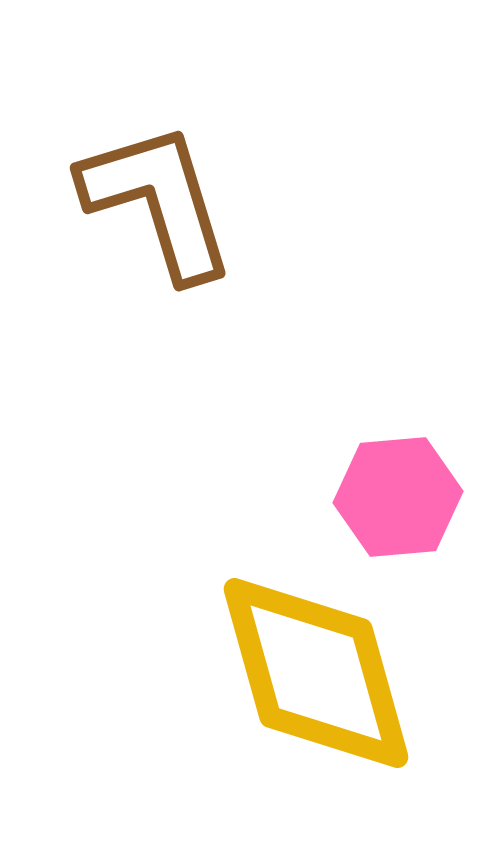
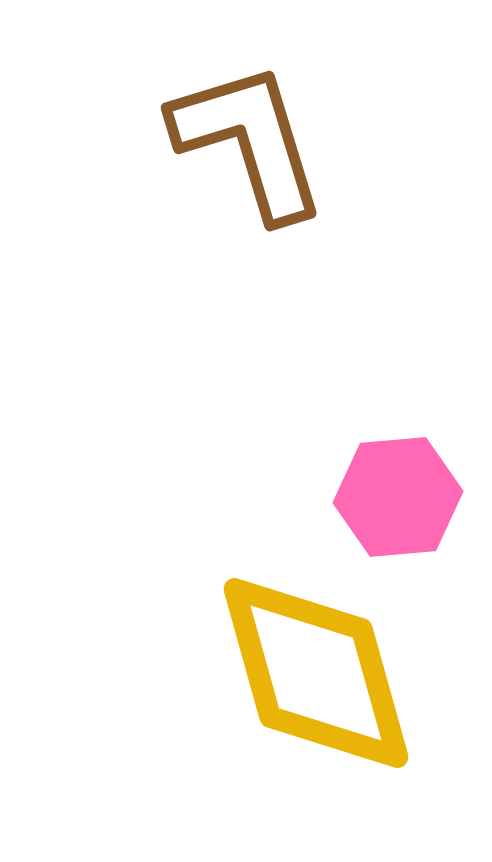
brown L-shape: moved 91 px right, 60 px up
